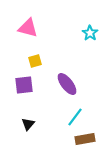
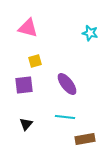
cyan star: rotated 21 degrees counterclockwise
cyan line: moved 10 px left; rotated 60 degrees clockwise
black triangle: moved 2 px left
